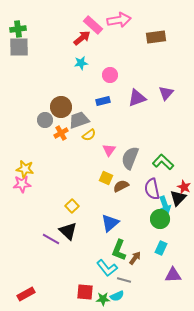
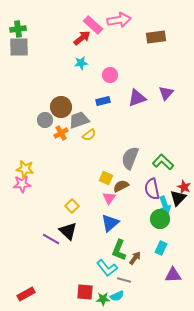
pink triangle at (109, 150): moved 48 px down
